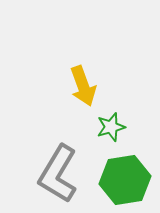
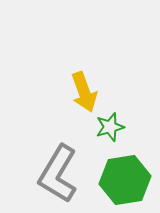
yellow arrow: moved 1 px right, 6 px down
green star: moved 1 px left
